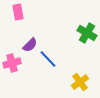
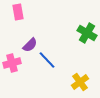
blue line: moved 1 px left, 1 px down
